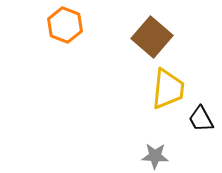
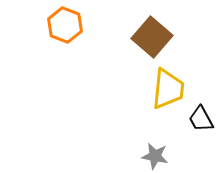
gray star: rotated 8 degrees clockwise
